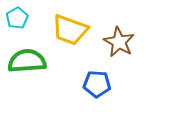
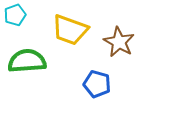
cyan pentagon: moved 2 px left, 3 px up; rotated 10 degrees clockwise
blue pentagon: rotated 12 degrees clockwise
